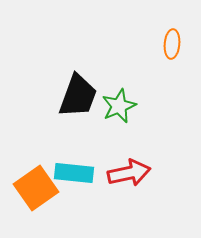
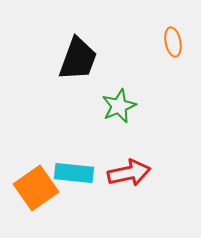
orange ellipse: moved 1 px right, 2 px up; rotated 16 degrees counterclockwise
black trapezoid: moved 37 px up
